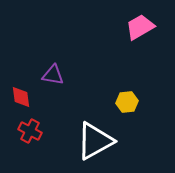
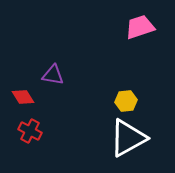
pink trapezoid: rotated 12 degrees clockwise
red diamond: moved 2 px right; rotated 25 degrees counterclockwise
yellow hexagon: moved 1 px left, 1 px up
white triangle: moved 33 px right, 3 px up
